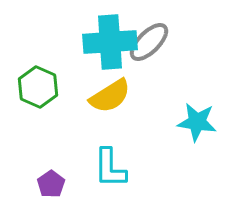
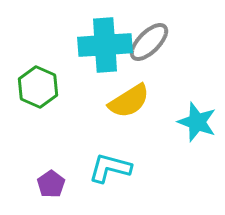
cyan cross: moved 5 px left, 3 px down
yellow semicircle: moved 19 px right, 5 px down
cyan star: rotated 12 degrees clockwise
cyan L-shape: rotated 105 degrees clockwise
